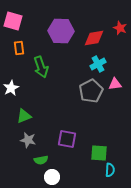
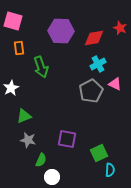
pink triangle: rotated 32 degrees clockwise
green square: rotated 30 degrees counterclockwise
green semicircle: rotated 56 degrees counterclockwise
